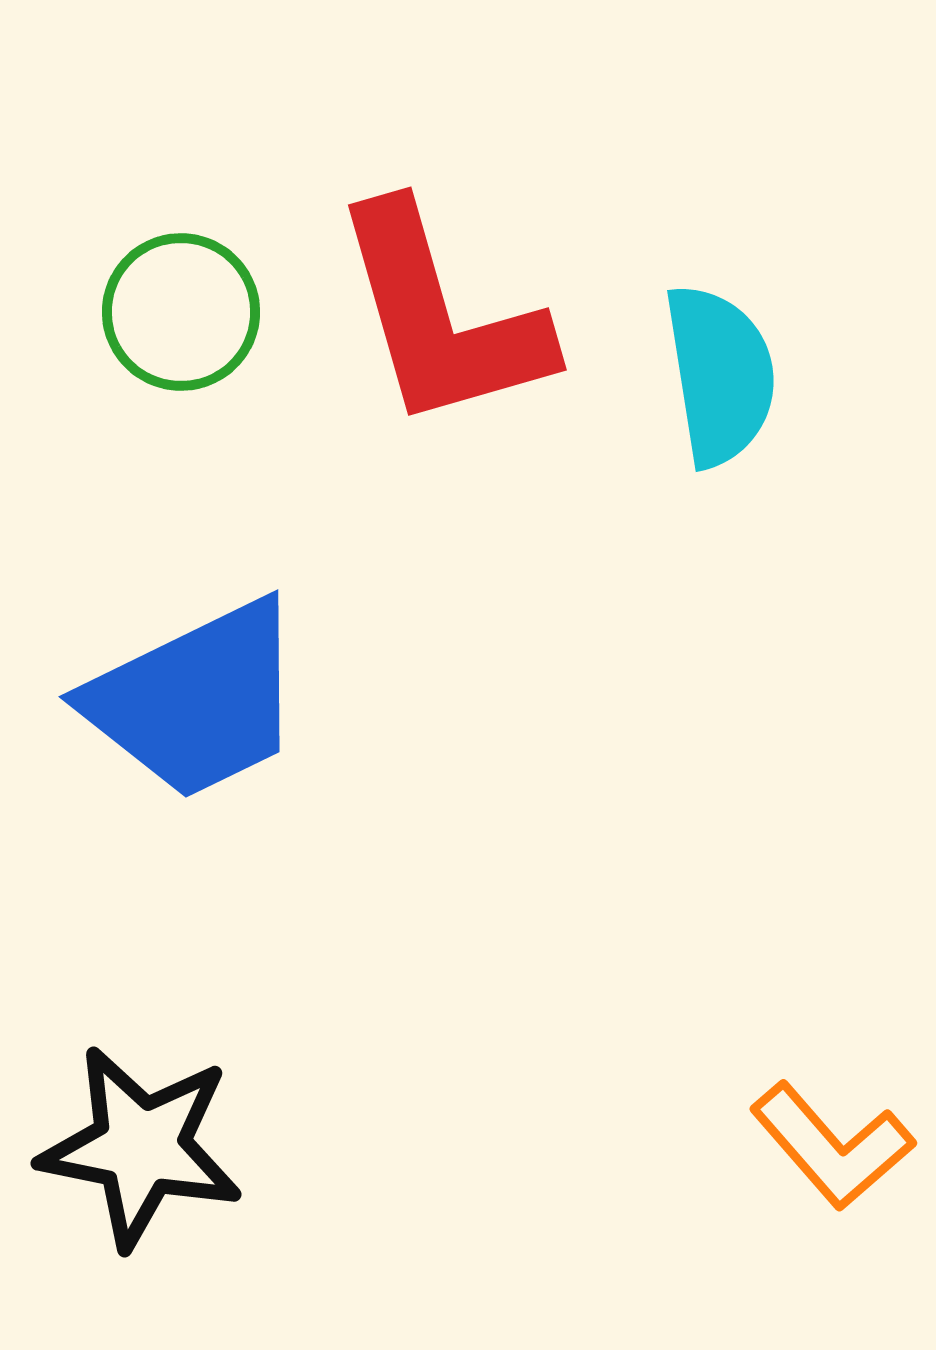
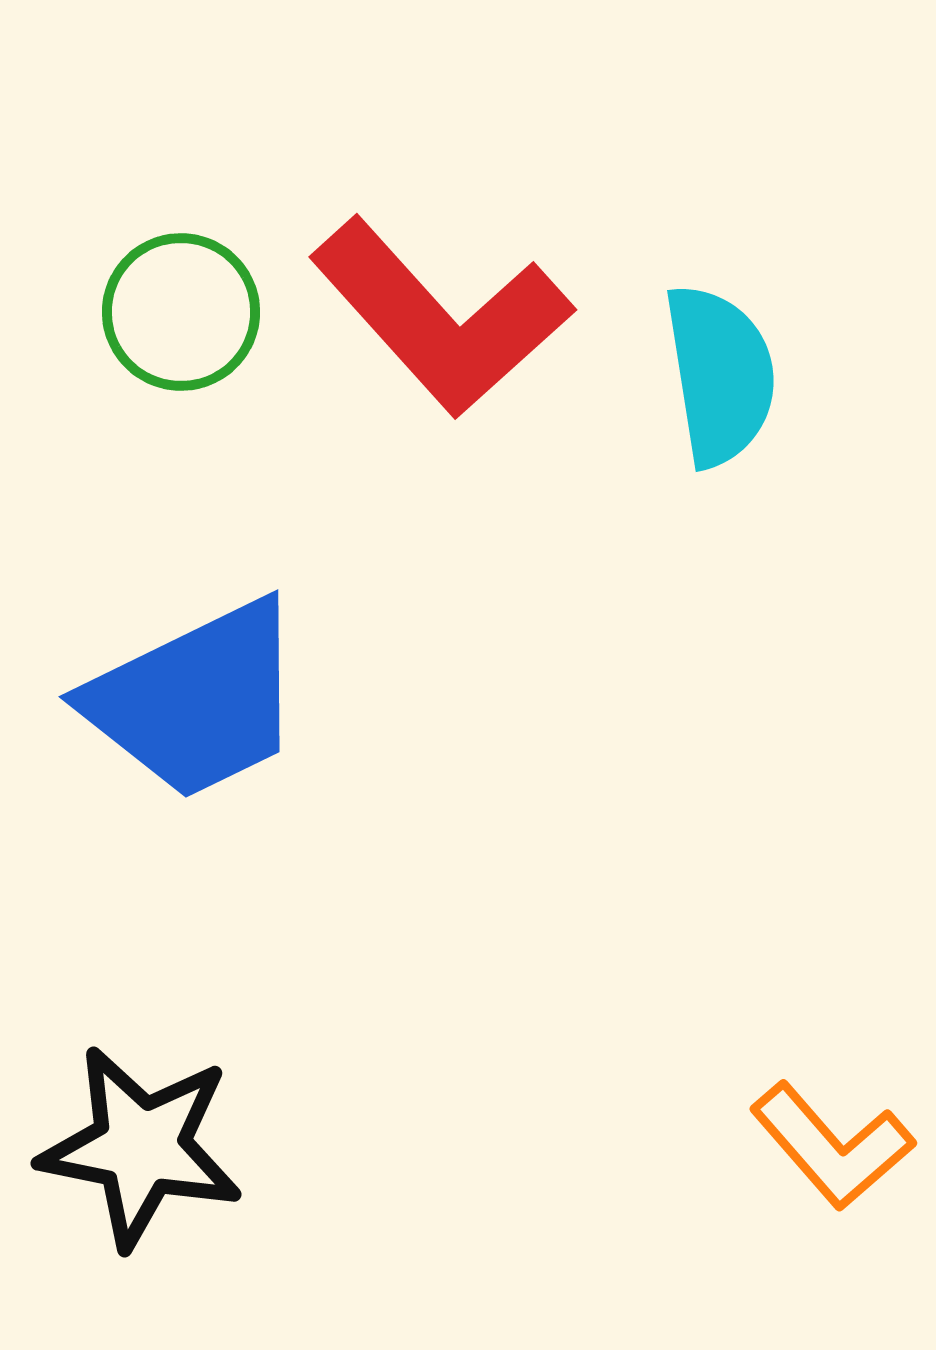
red L-shape: rotated 26 degrees counterclockwise
